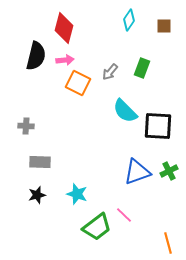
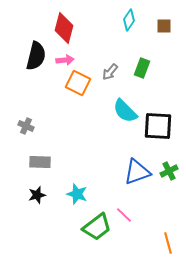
gray cross: rotated 21 degrees clockwise
